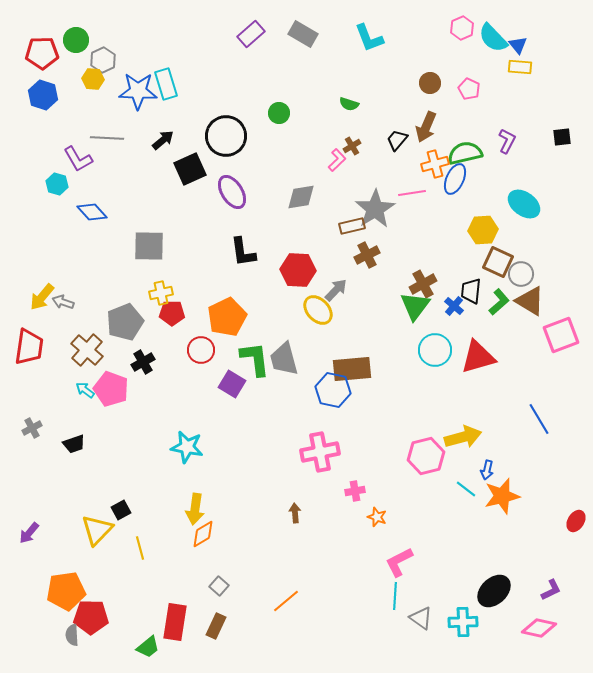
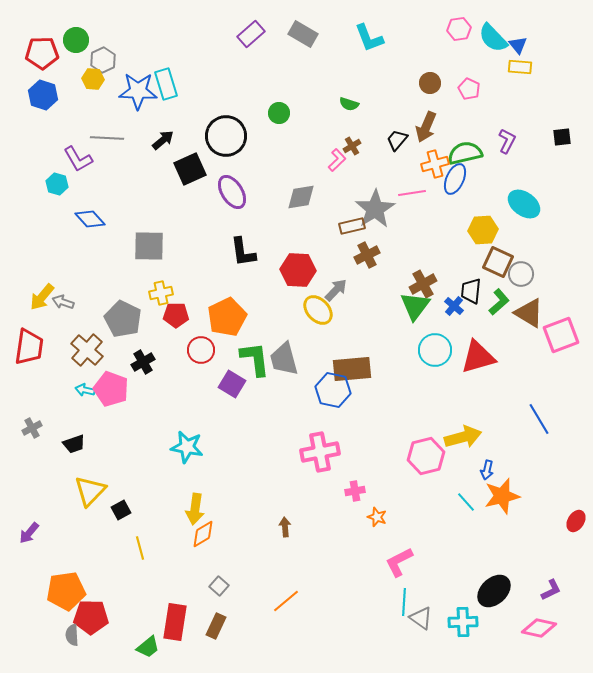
pink hexagon at (462, 28): moved 3 px left, 1 px down; rotated 15 degrees clockwise
blue diamond at (92, 212): moved 2 px left, 7 px down
brown triangle at (530, 301): moved 1 px left, 12 px down
red pentagon at (172, 313): moved 4 px right, 2 px down
gray pentagon at (125, 322): moved 2 px left, 3 px up; rotated 24 degrees counterclockwise
cyan arrow at (85, 390): rotated 24 degrees counterclockwise
cyan line at (466, 489): moved 13 px down; rotated 10 degrees clockwise
brown arrow at (295, 513): moved 10 px left, 14 px down
yellow triangle at (97, 530): moved 7 px left, 39 px up
cyan line at (395, 596): moved 9 px right, 6 px down
